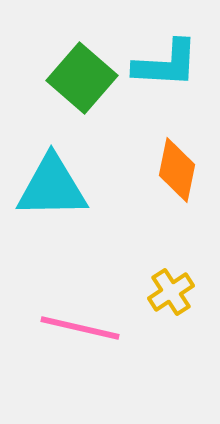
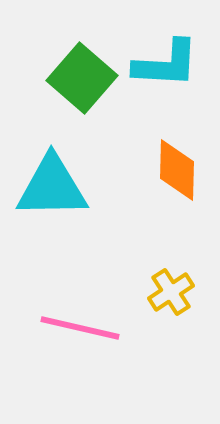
orange diamond: rotated 10 degrees counterclockwise
